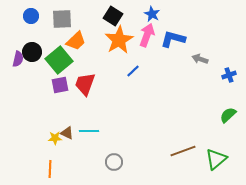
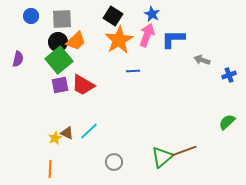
blue L-shape: rotated 15 degrees counterclockwise
black circle: moved 26 px right, 10 px up
gray arrow: moved 2 px right, 1 px down
blue line: rotated 40 degrees clockwise
red trapezoid: moved 2 px left, 1 px down; rotated 80 degrees counterclockwise
green semicircle: moved 1 px left, 7 px down
cyan line: rotated 42 degrees counterclockwise
yellow star: rotated 24 degrees counterclockwise
brown line: moved 1 px right
green triangle: moved 54 px left, 2 px up
